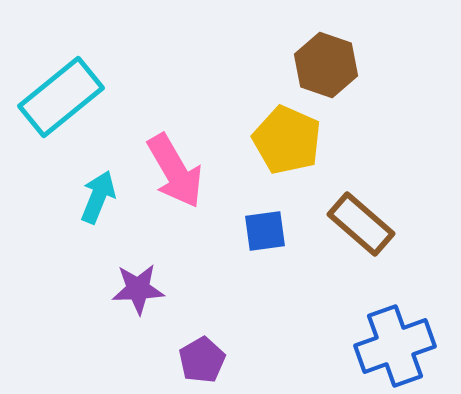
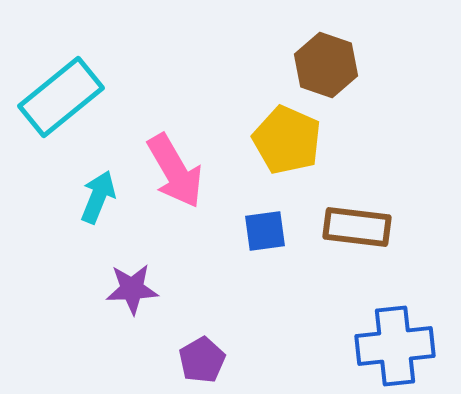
brown rectangle: moved 4 px left, 3 px down; rotated 34 degrees counterclockwise
purple star: moved 6 px left
blue cross: rotated 14 degrees clockwise
